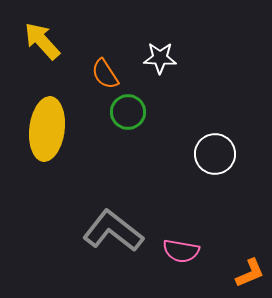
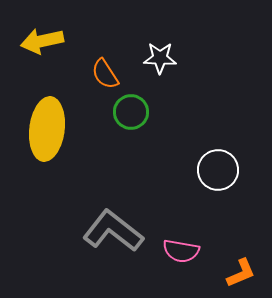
yellow arrow: rotated 60 degrees counterclockwise
green circle: moved 3 px right
white circle: moved 3 px right, 16 px down
orange L-shape: moved 9 px left
